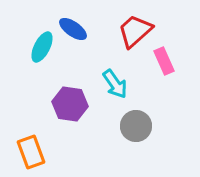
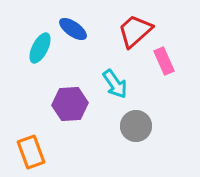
cyan ellipse: moved 2 px left, 1 px down
purple hexagon: rotated 12 degrees counterclockwise
